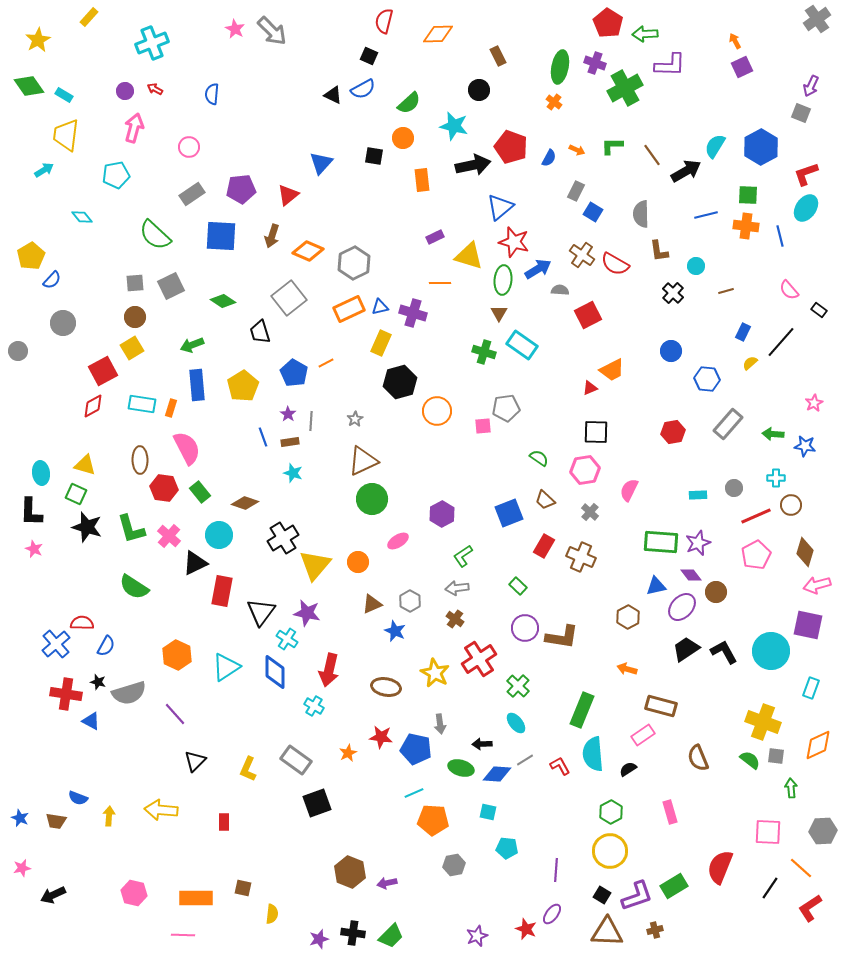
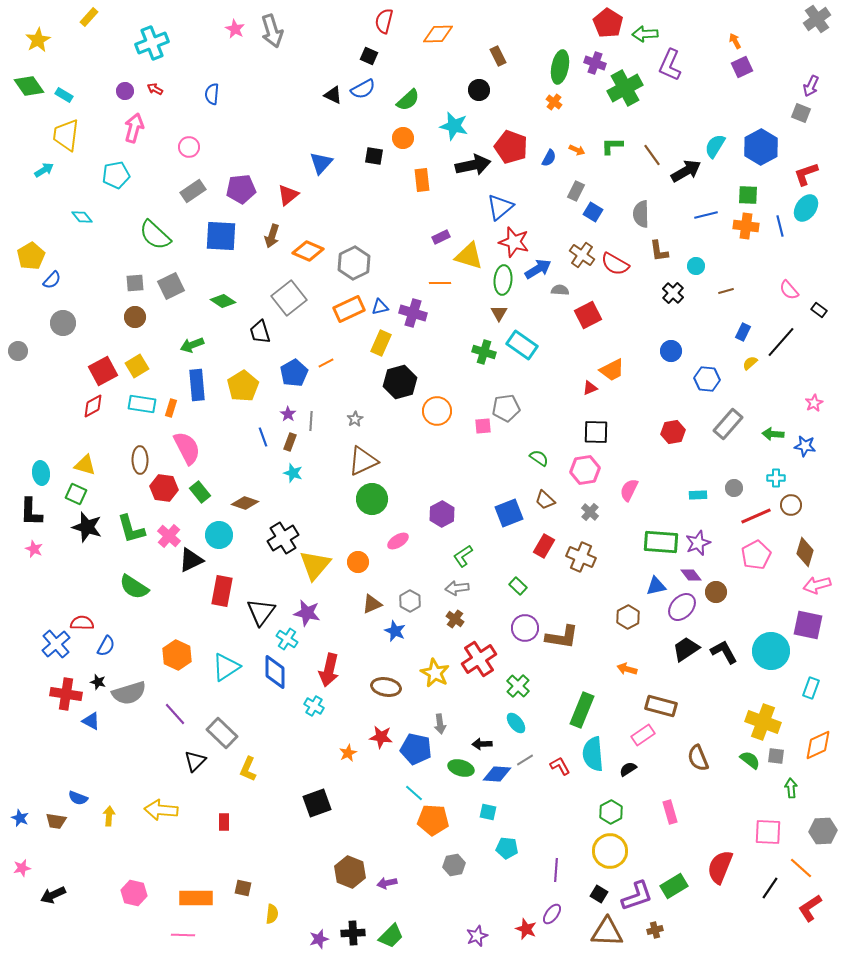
gray arrow at (272, 31): rotated 28 degrees clockwise
purple L-shape at (670, 65): rotated 112 degrees clockwise
green semicircle at (409, 103): moved 1 px left, 3 px up
gray rectangle at (192, 194): moved 1 px right, 3 px up
blue line at (780, 236): moved 10 px up
purple rectangle at (435, 237): moved 6 px right
yellow square at (132, 348): moved 5 px right, 18 px down
blue pentagon at (294, 373): rotated 12 degrees clockwise
brown rectangle at (290, 442): rotated 60 degrees counterclockwise
black triangle at (195, 563): moved 4 px left, 3 px up
gray rectangle at (296, 760): moved 74 px left, 27 px up; rotated 8 degrees clockwise
cyan line at (414, 793): rotated 66 degrees clockwise
black square at (602, 895): moved 3 px left, 1 px up
black cross at (353, 933): rotated 10 degrees counterclockwise
